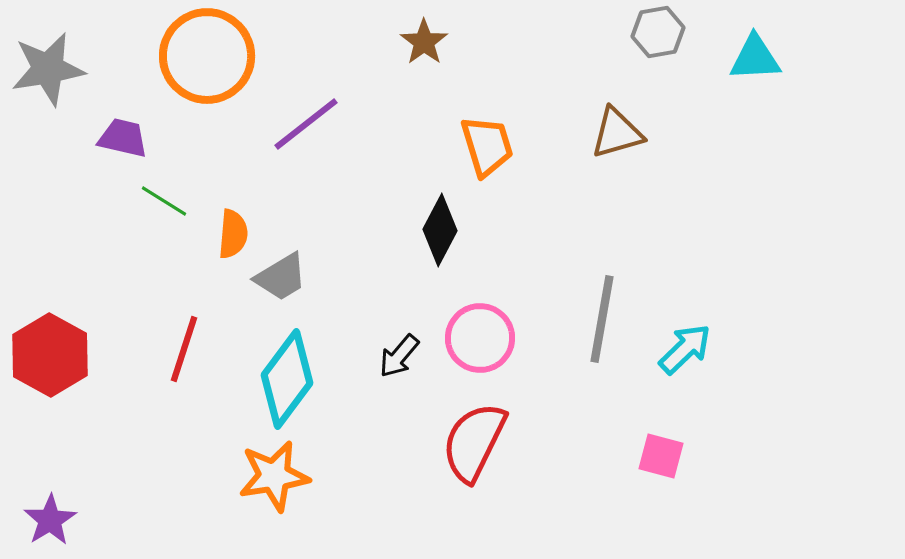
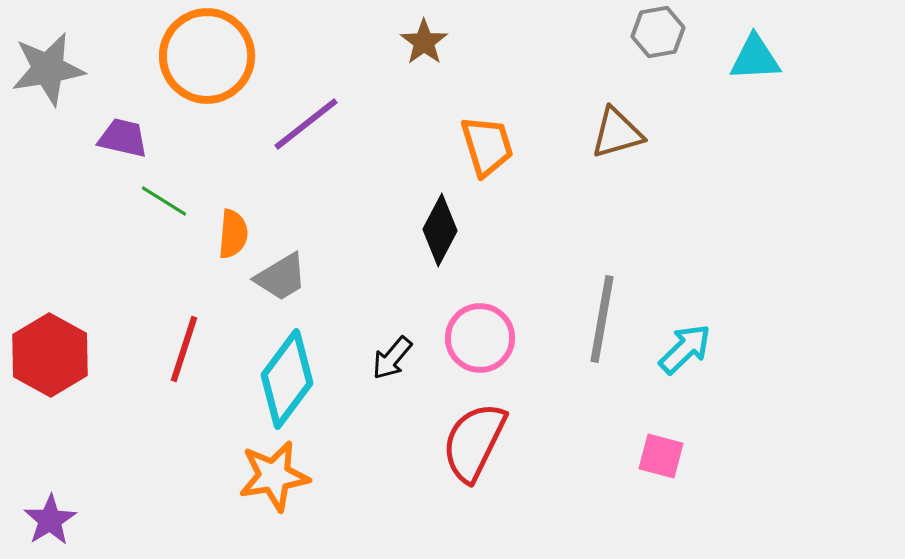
black arrow: moved 7 px left, 2 px down
